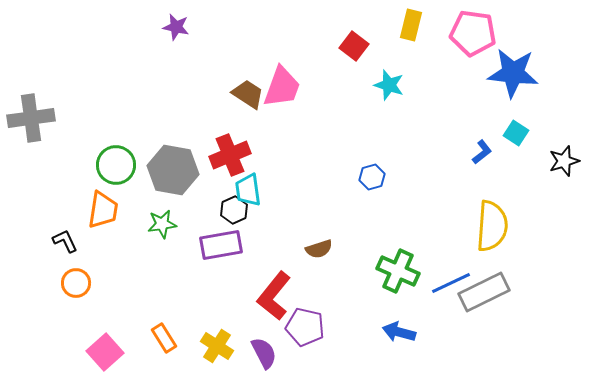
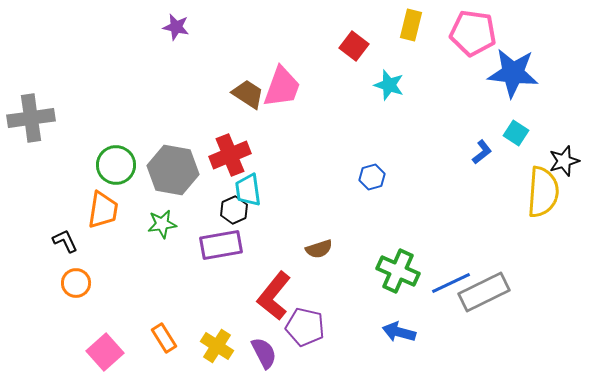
yellow semicircle: moved 51 px right, 34 px up
